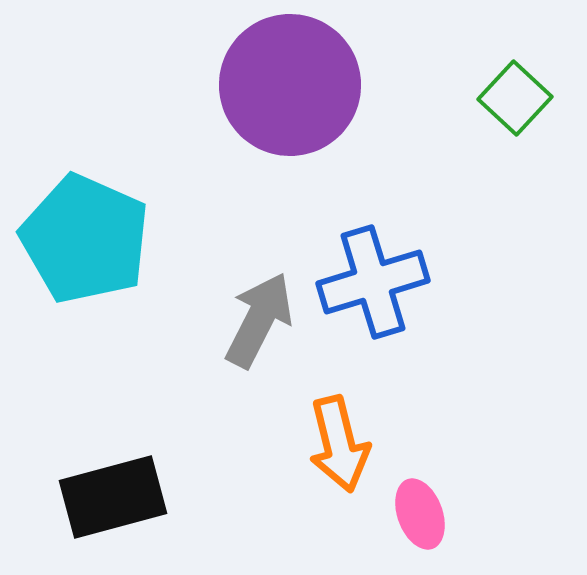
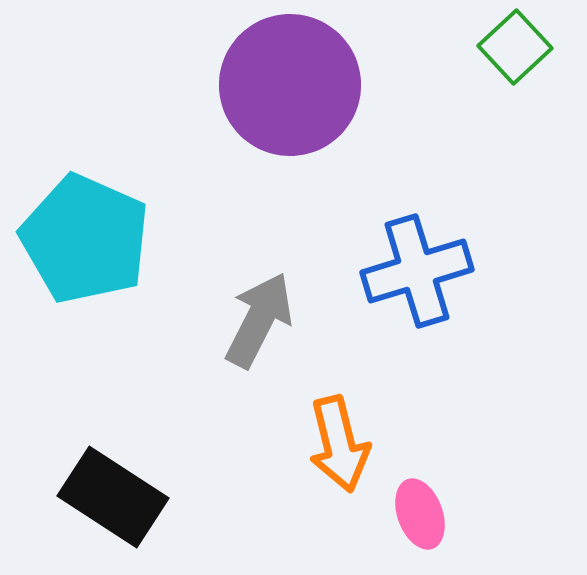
green square: moved 51 px up; rotated 4 degrees clockwise
blue cross: moved 44 px right, 11 px up
black rectangle: rotated 48 degrees clockwise
